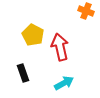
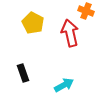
yellow pentagon: moved 12 px up
red arrow: moved 10 px right, 14 px up
cyan arrow: moved 2 px down
